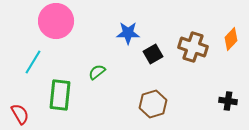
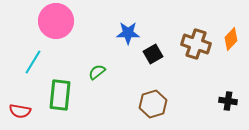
brown cross: moved 3 px right, 3 px up
red semicircle: moved 3 px up; rotated 130 degrees clockwise
